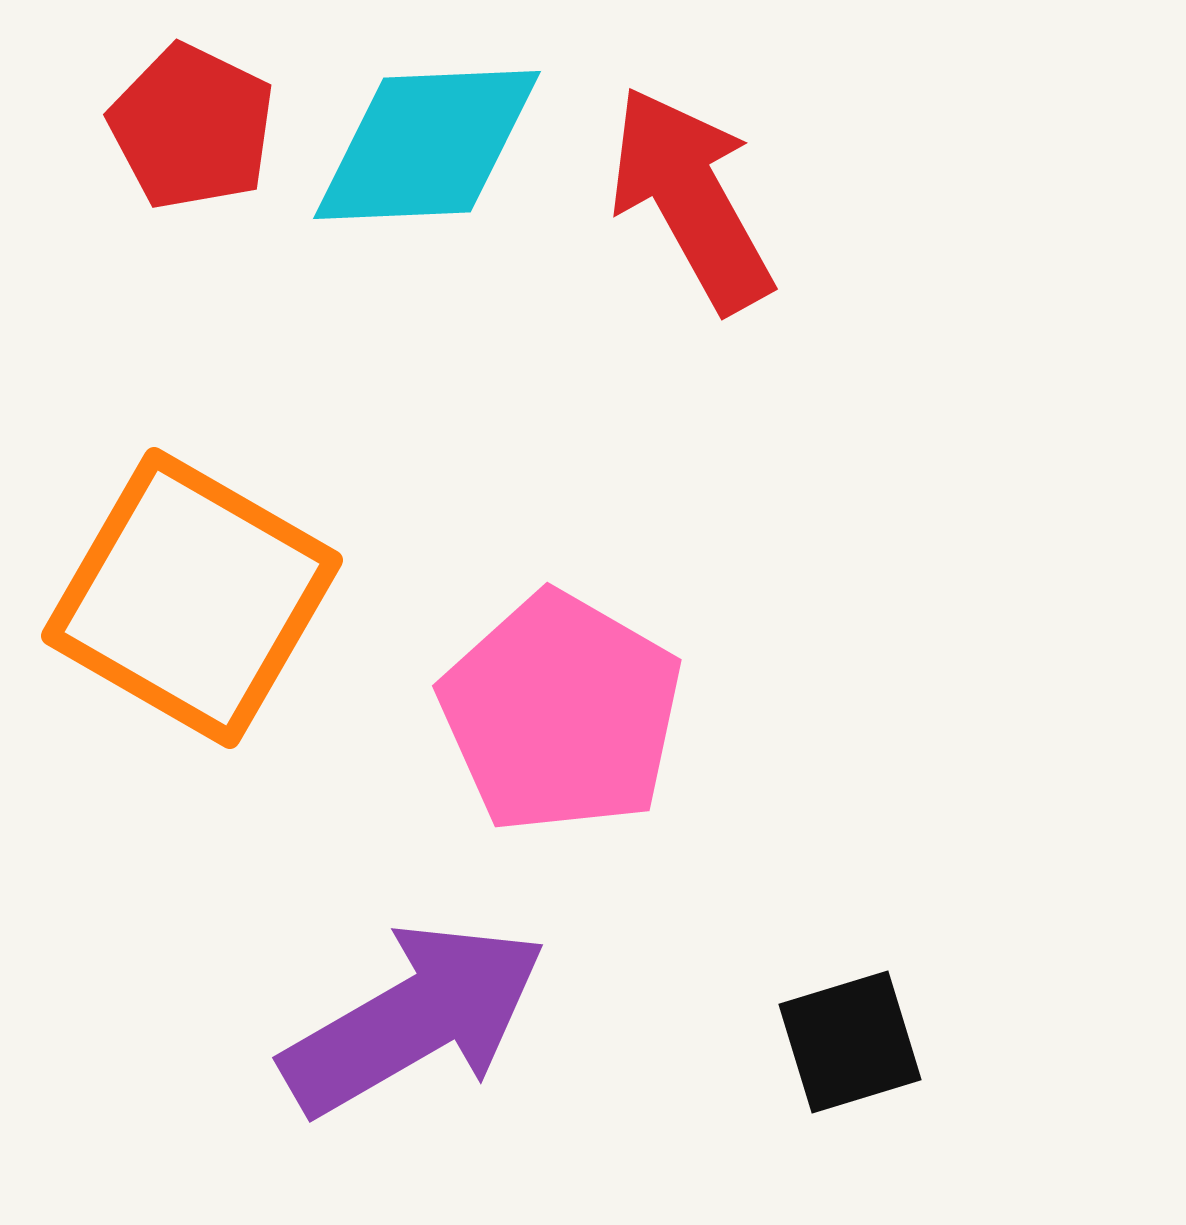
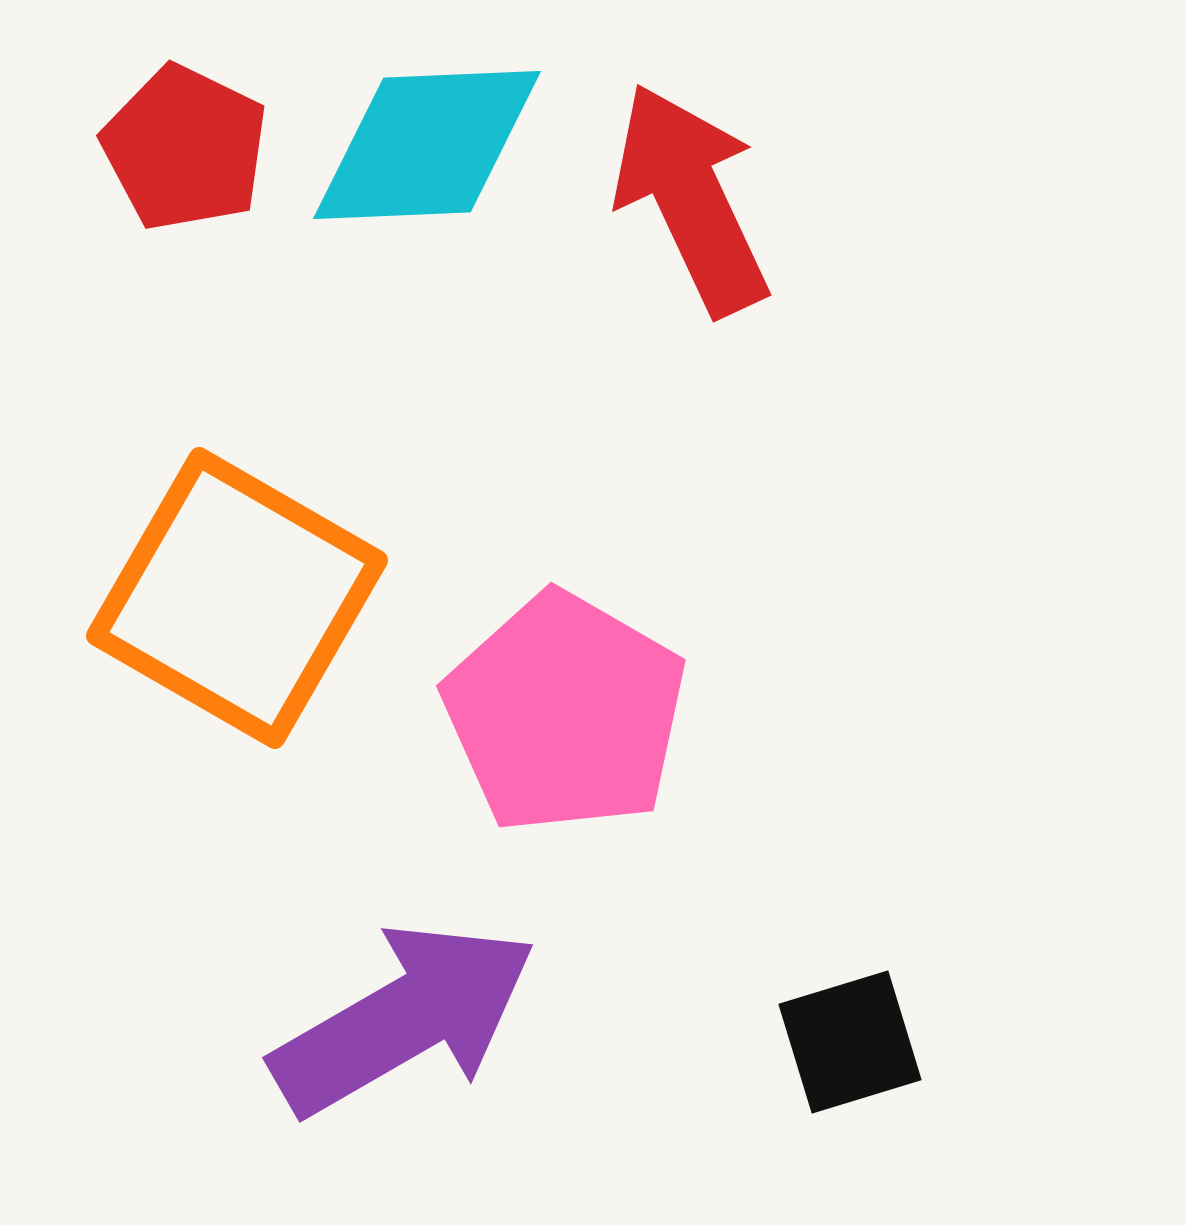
red pentagon: moved 7 px left, 21 px down
red arrow: rotated 4 degrees clockwise
orange square: moved 45 px right
pink pentagon: moved 4 px right
purple arrow: moved 10 px left
